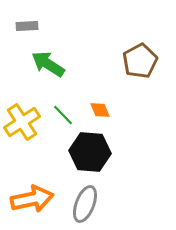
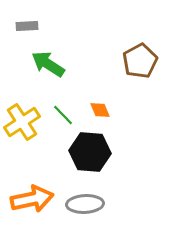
gray ellipse: rotated 66 degrees clockwise
